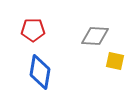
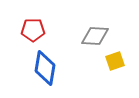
yellow square: rotated 30 degrees counterclockwise
blue diamond: moved 5 px right, 4 px up
